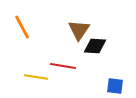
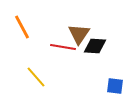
brown triangle: moved 4 px down
red line: moved 19 px up
yellow line: rotated 40 degrees clockwise
